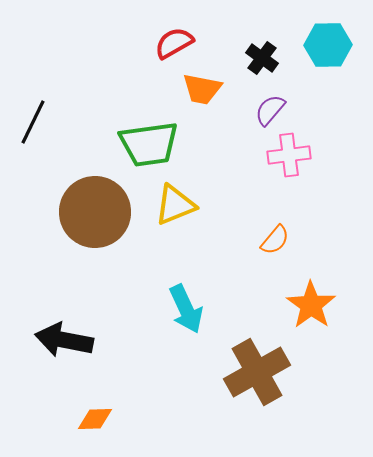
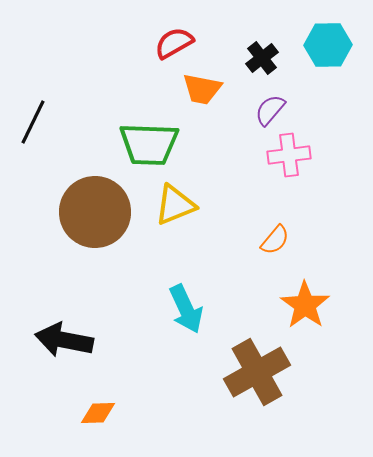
black cross: rotated 16 degrees clockwise
green trapezoid: rotated 10 degrees clockwise
orange star: moved 6 px left
orange diamond: moved 3 px right, 6 px up
